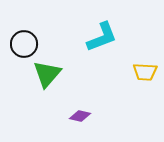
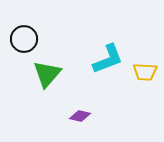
cyan L-shape: moved 6 px right, 22 px down
black circle: moved 5 px up
